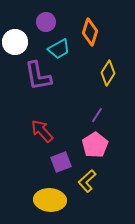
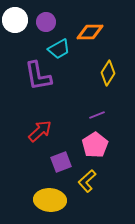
orange diamond: rotated 72 degrees clockwise
white circle: moved 22 px up
purple line: rotated 35 degrees clockwise
red arrow: moved 2 px left; rotated 90 degrees clockwise
